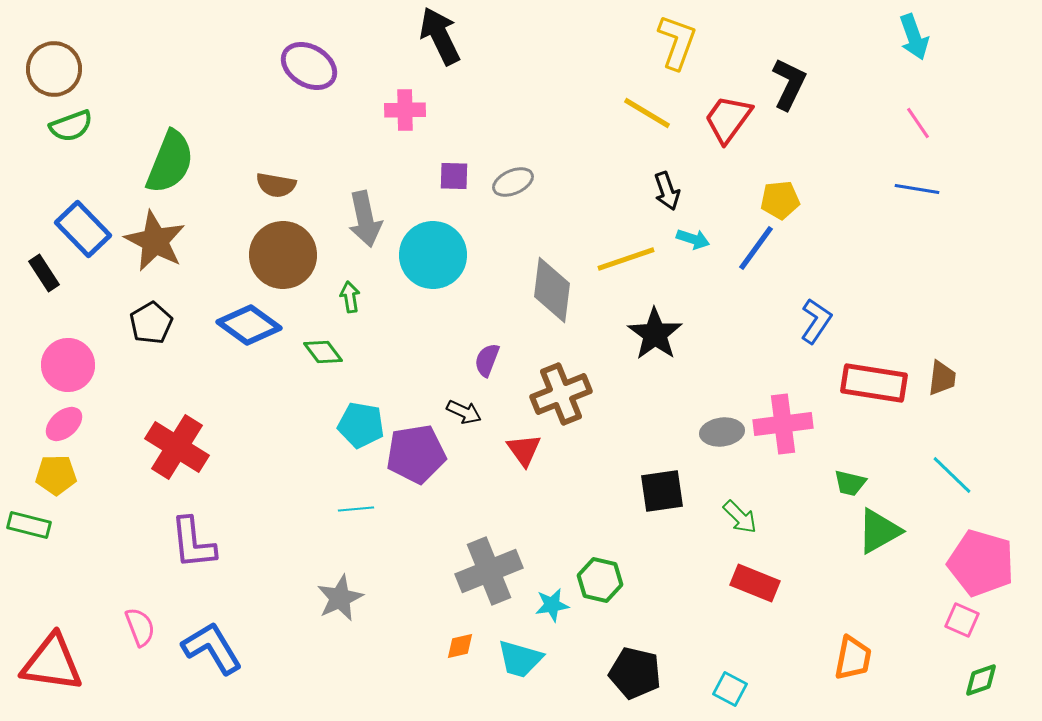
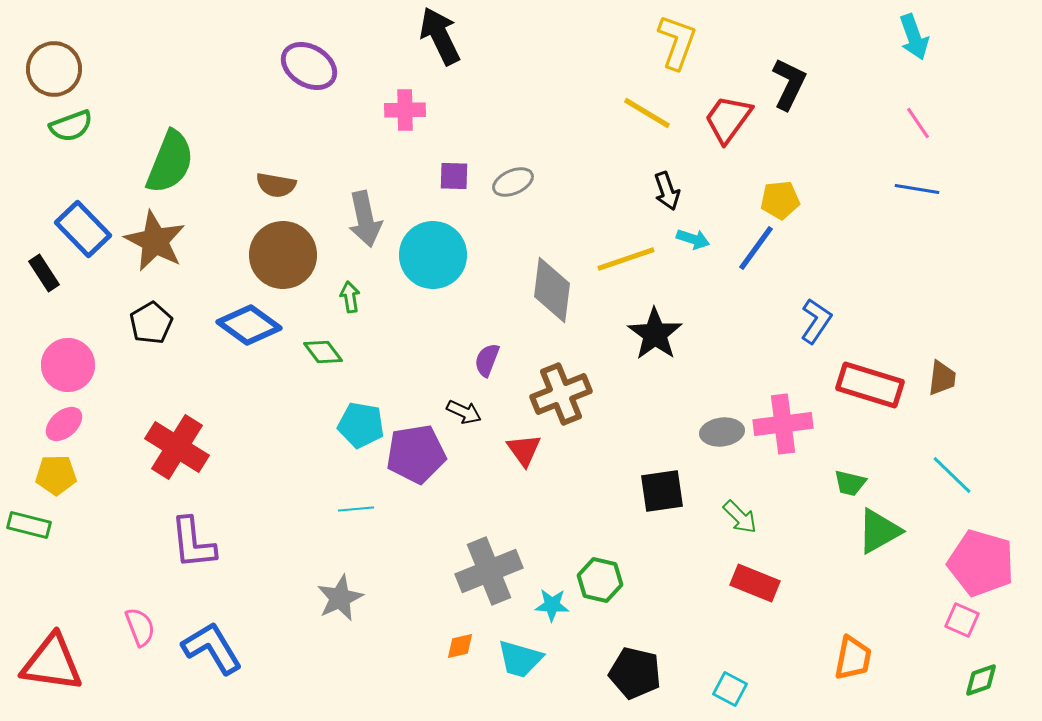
red rectangle at (874, 383): moved 4 px left, 2 px down; rotated 8 degrees clockwise
cyan star at (552, 605): rotated 12 degrees clockwise
